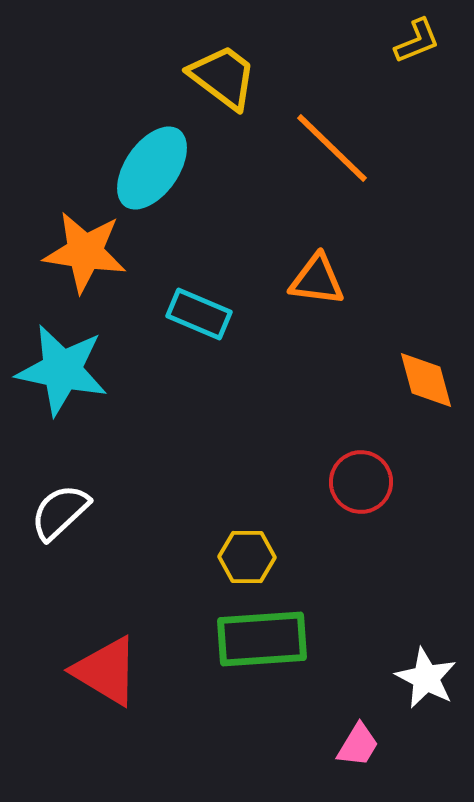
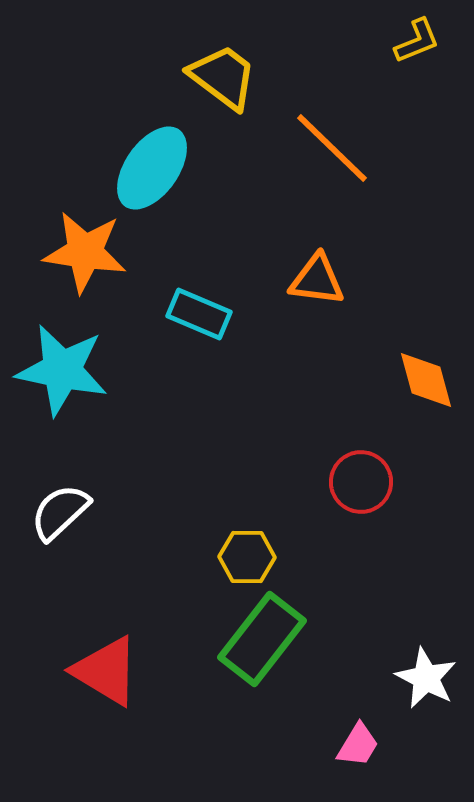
green rectangle: rotated 48 degrees counterclockwise
